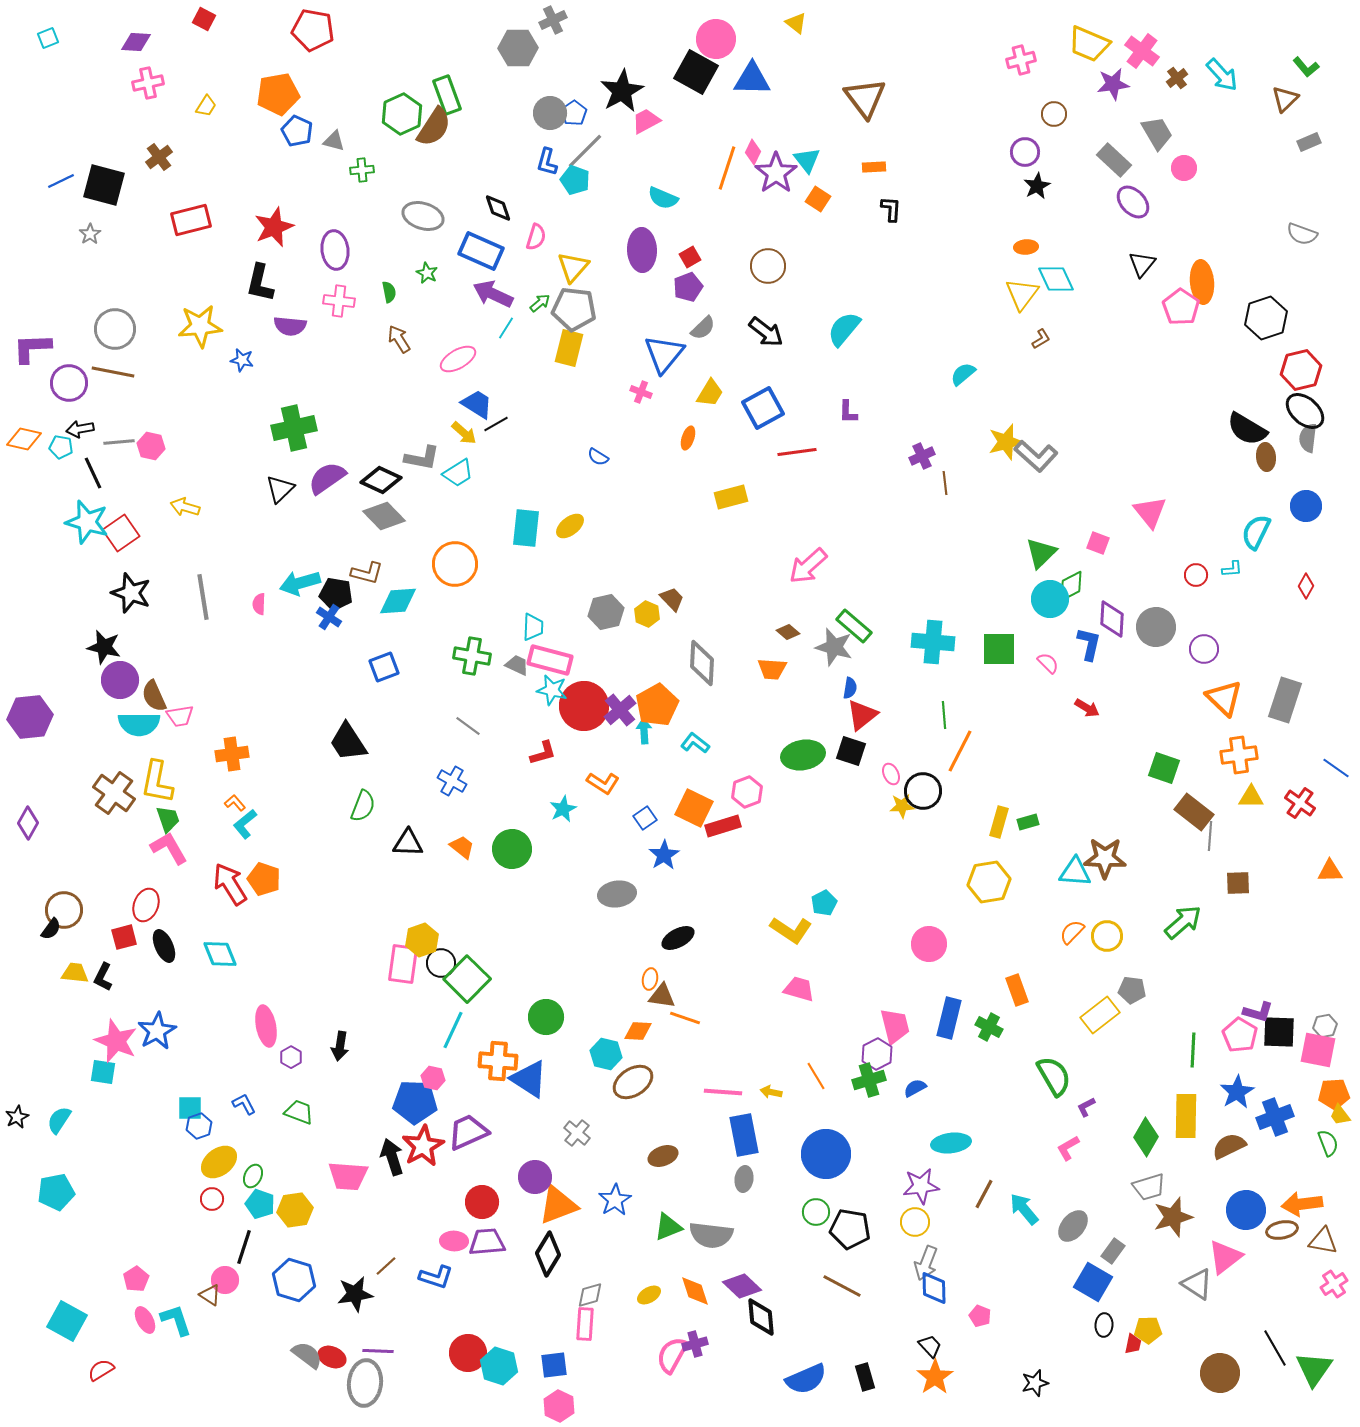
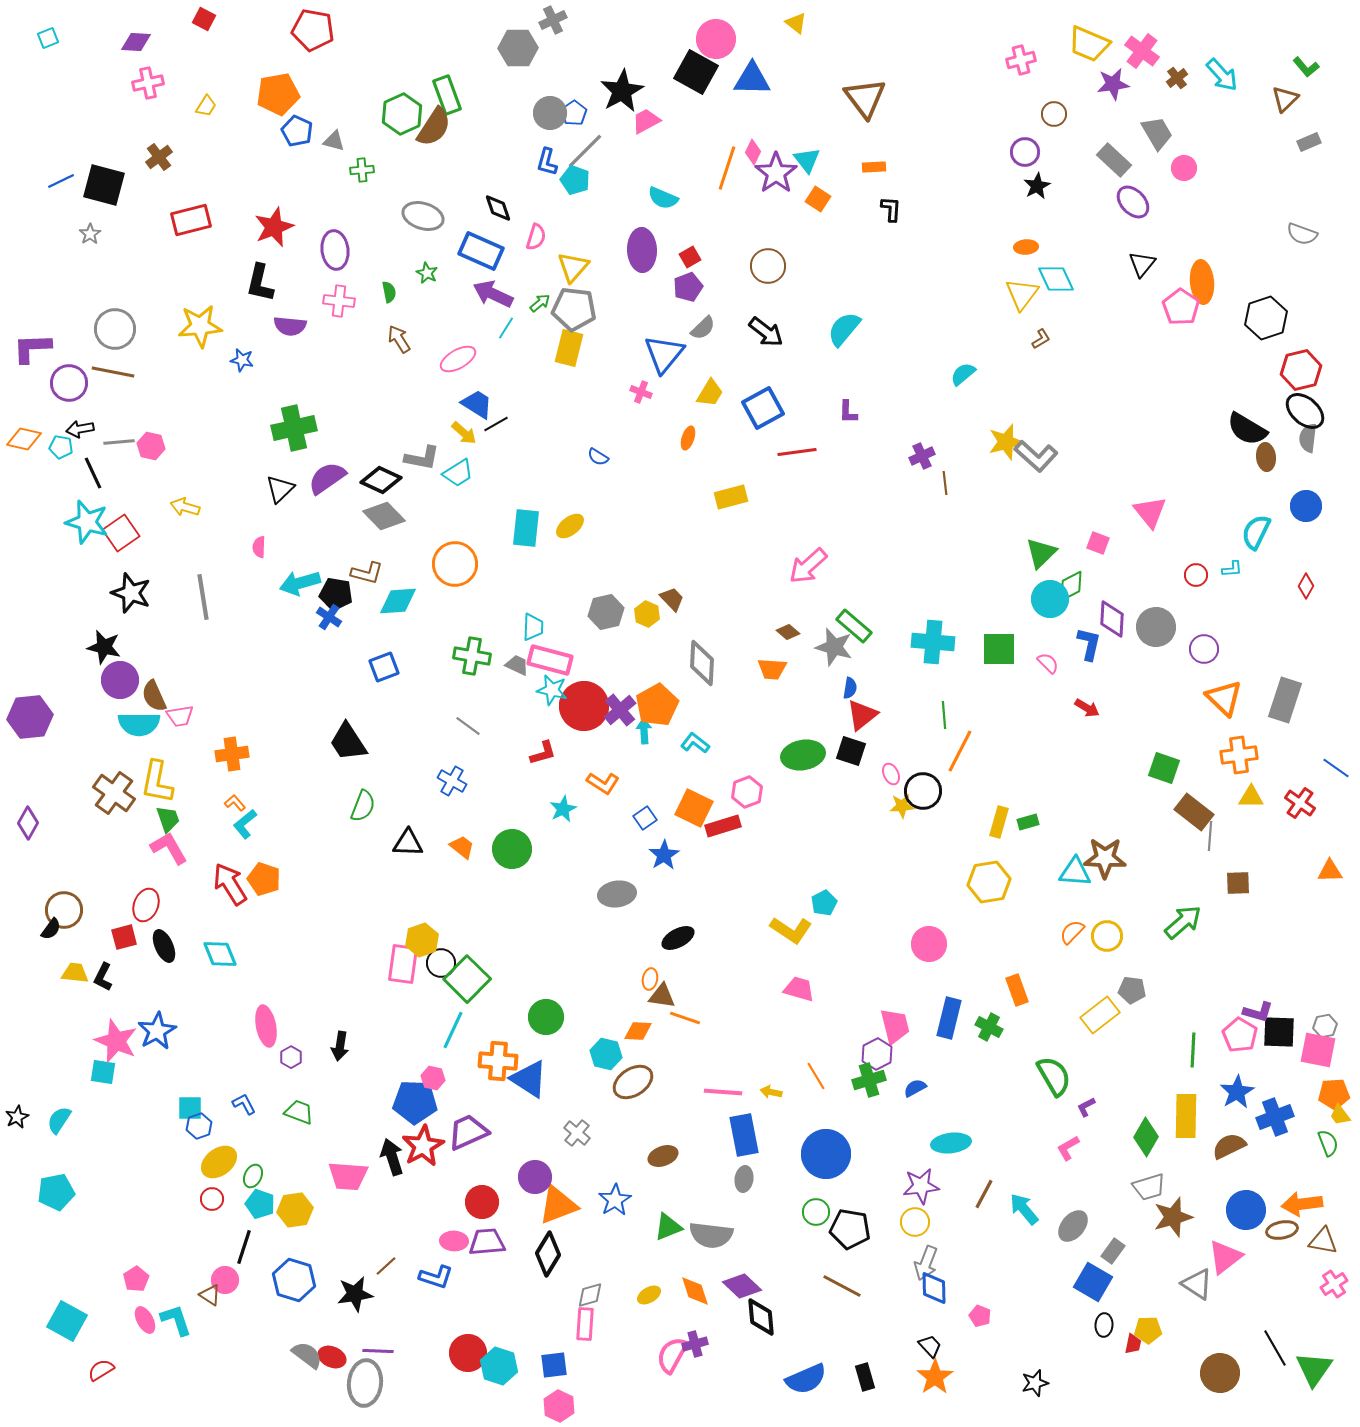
pink semicircle at (259, 604): moved 57 px up
